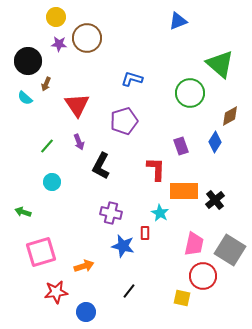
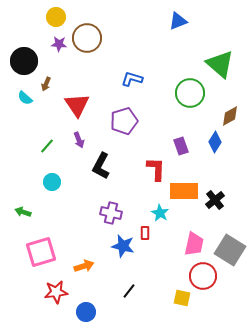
black circle: moved 4 px left
purple arrow: moved 2 px up
